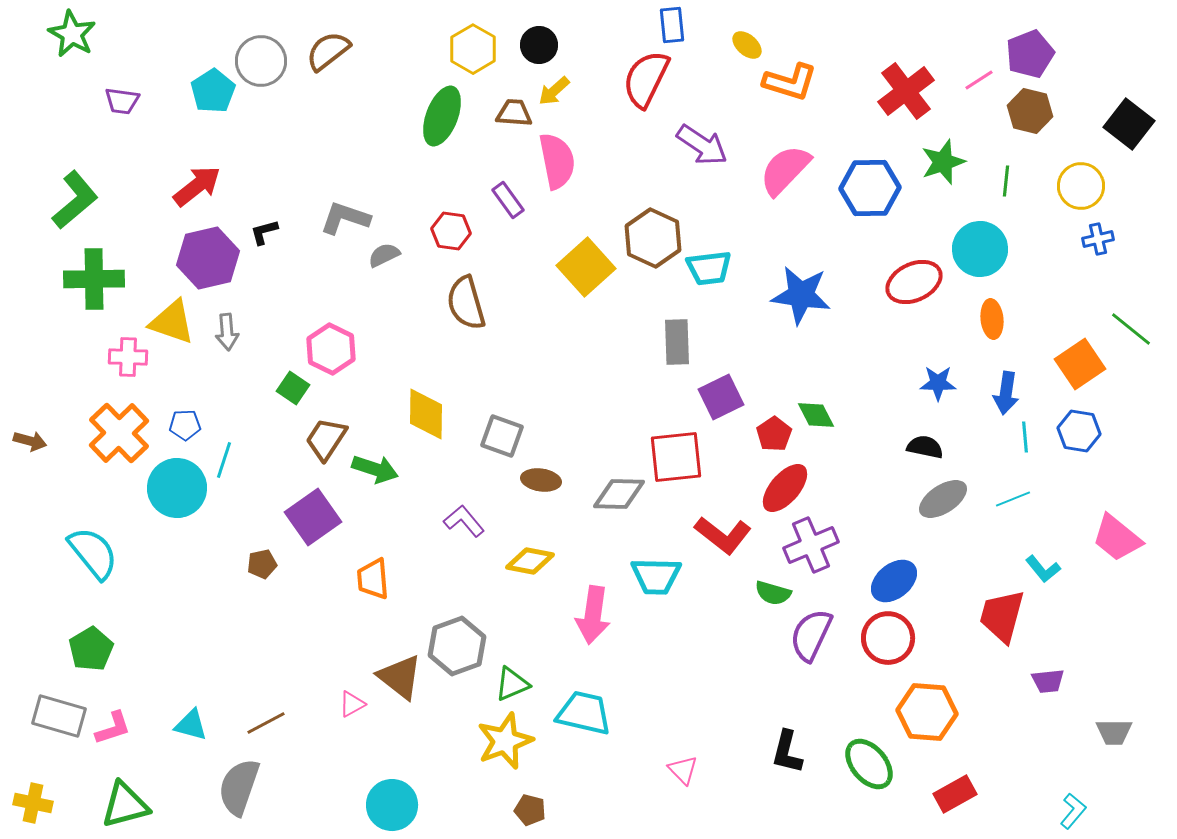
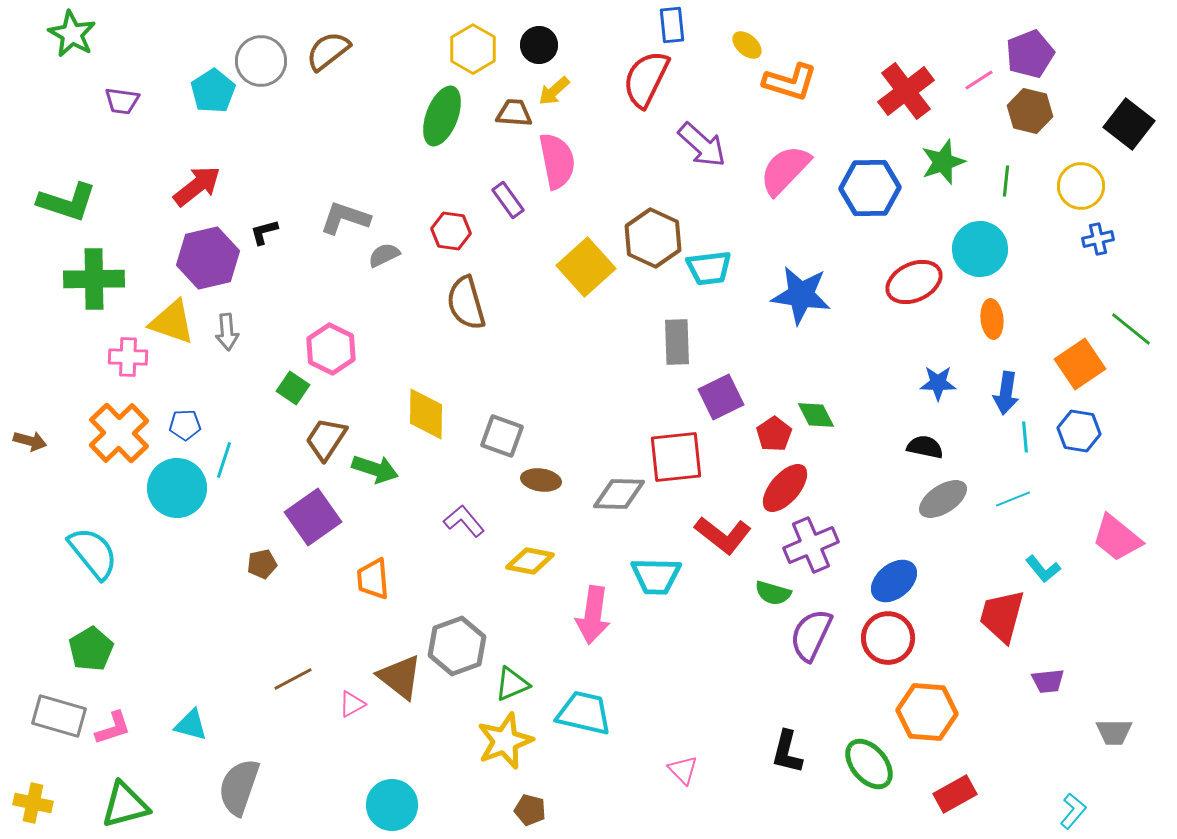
purple arrow at (702, 145): rotated 8 degrees clockwise
green L-shape at (75, 200): moved 8 px left, 2 px down; rotated 58 degrees clockwise
brown line at (266, 723): moved 27 px right, 44 px up
